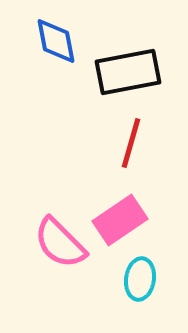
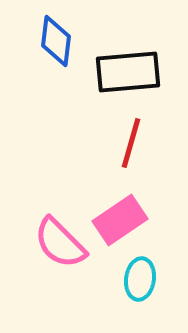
blue diamond: rotated 18 degrees clockwise
black rectangle: rotated 6 degrees clockwise
